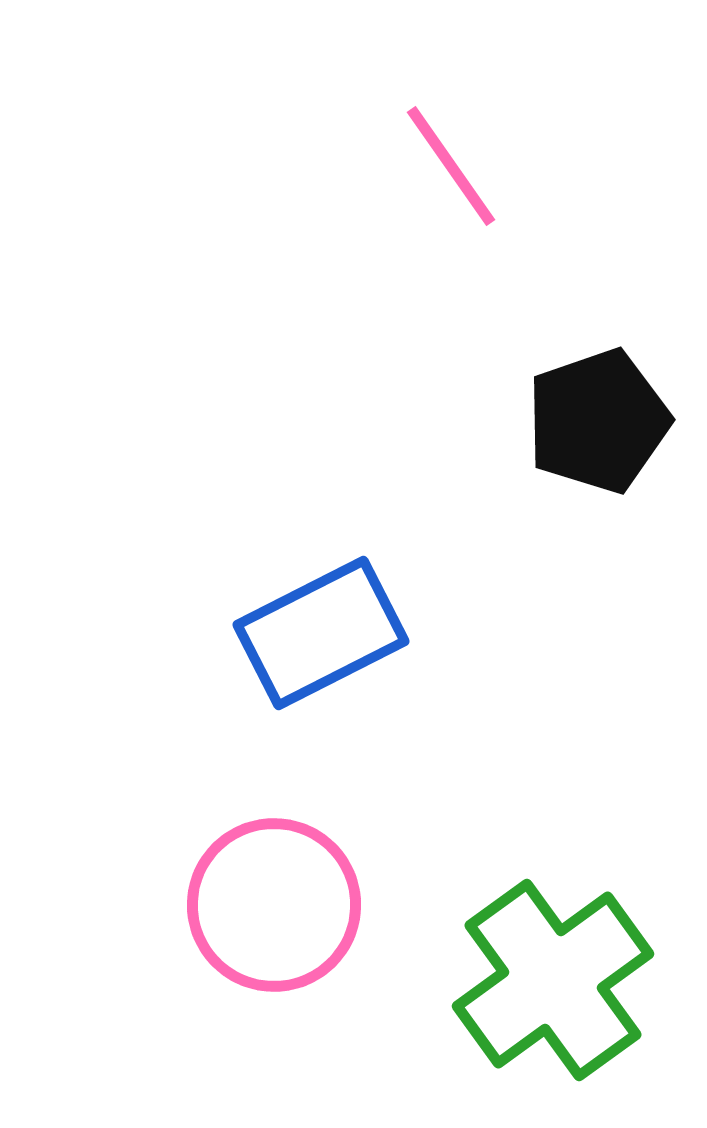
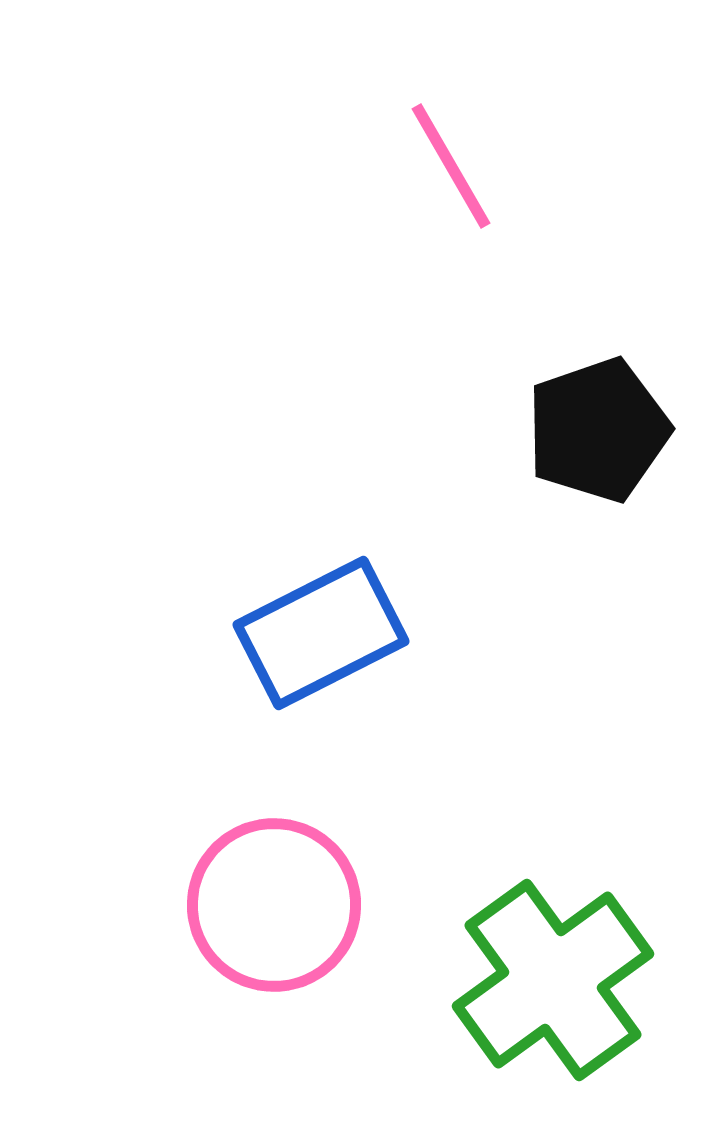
pink line: rotated 5 degrees clockwise
black pentagon: moved 9 px down
